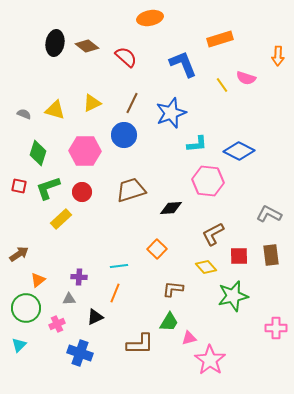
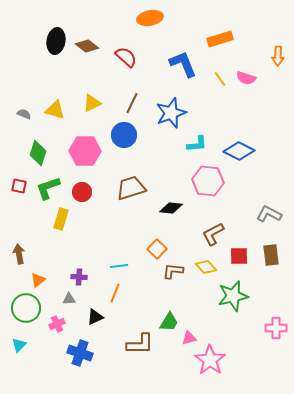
black ellipse at (55, 43): moved 1 px right, 2 px up
yellow line at (222, 85): moved 2 px left, 6 px up
brown trapezoid at (131, 190): moved 2 px up
black diamond at (171, 208): rotated 10 degrees clockwise
yellow rectangle at (61, 219): rotated 30 degrees counterclockwise
brown arrow at (19, 254): rotated 66 degrees counterclockwise
brown L-shape at (173, 289): moved 18 px up
